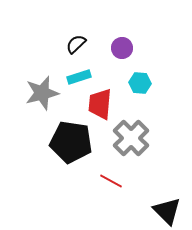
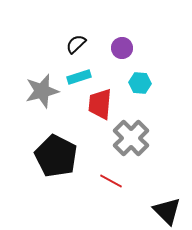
gray star: moved 2 px up
black pentagon: moved 15 px left, 14 px down; rotated 18 degrees clockwise
